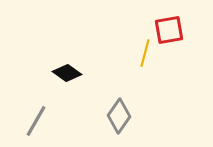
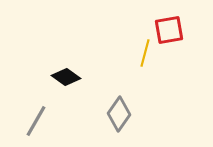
black diamond: moved 1 px left, 4 px down
gray diamond: moved 2 px up
